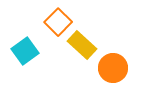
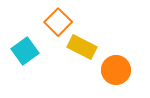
yellow rectangle: moved 2 px down; rotated 16 degrees counterclockwise
orange circle: moved 3 px right, 2 px down
